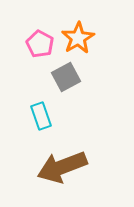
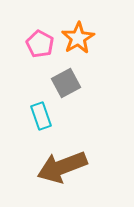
gray square: moved 6 px down
